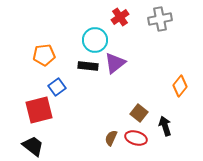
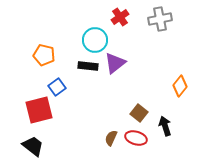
orange pentagon: rotated 20 degrees clockwise
